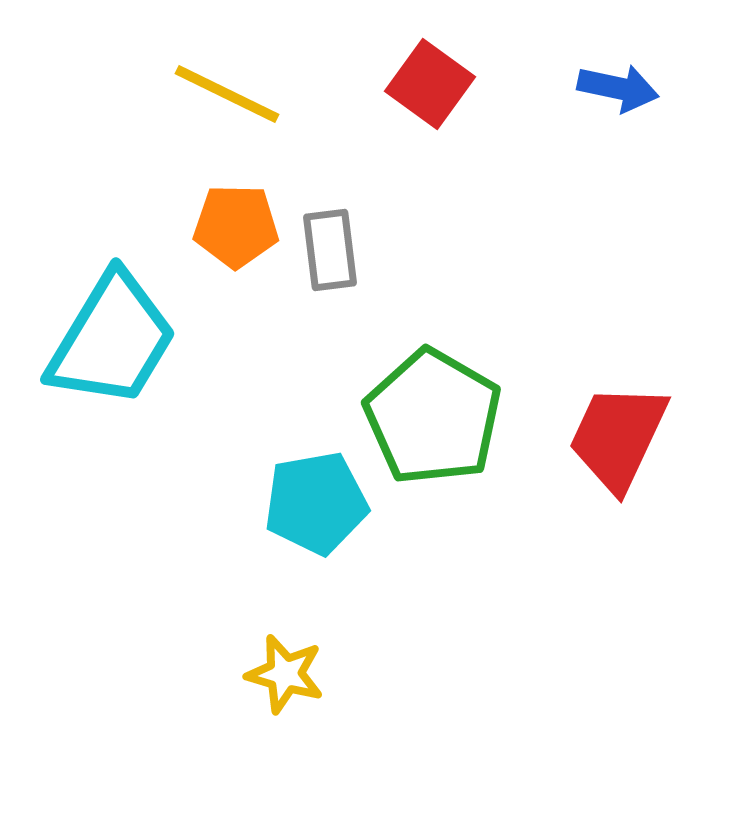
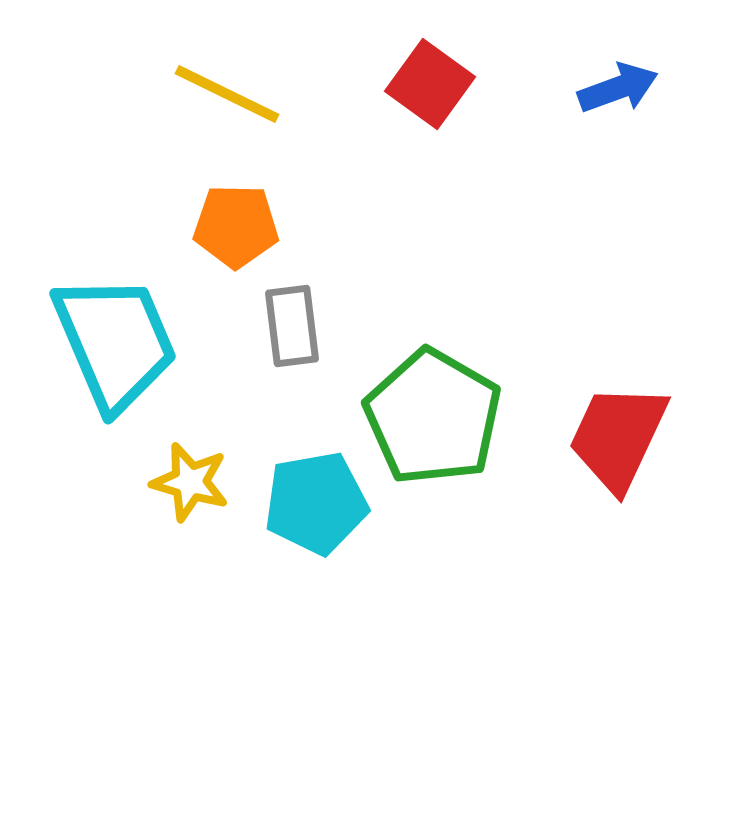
blue arrow: rotated 32 degrees counterclockwise
gray rectangle: moved 38 px left, 76 px down
cyan trapezoid: moved 3 px right, 2 px down; rotated 54 degrees counterclockwise
yellow star: moved 95 px left, 192 px up
